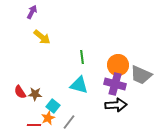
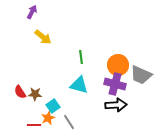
yellow arrow: moved 1 px right
green line: moved 1 px left
cyan square: rotated 16 degrees clockwise
gray line: rotated 70 degrees counterclockwise
